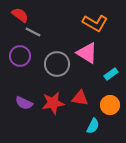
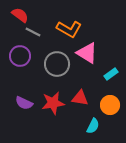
orange L-shape: moved 26 px left, 6 px down
